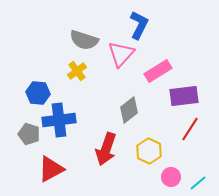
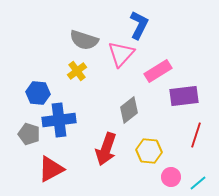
red line: moved 6 px right, 6 px down; rotated 15 degrees counterclockwise
yellow hexagon: rotated 20 degrees counterclockwise
